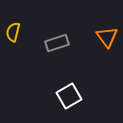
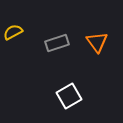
yellow semicircle: rotated 48 degrees clockwise
orange triangle: moved 10 px left, 5 px down
